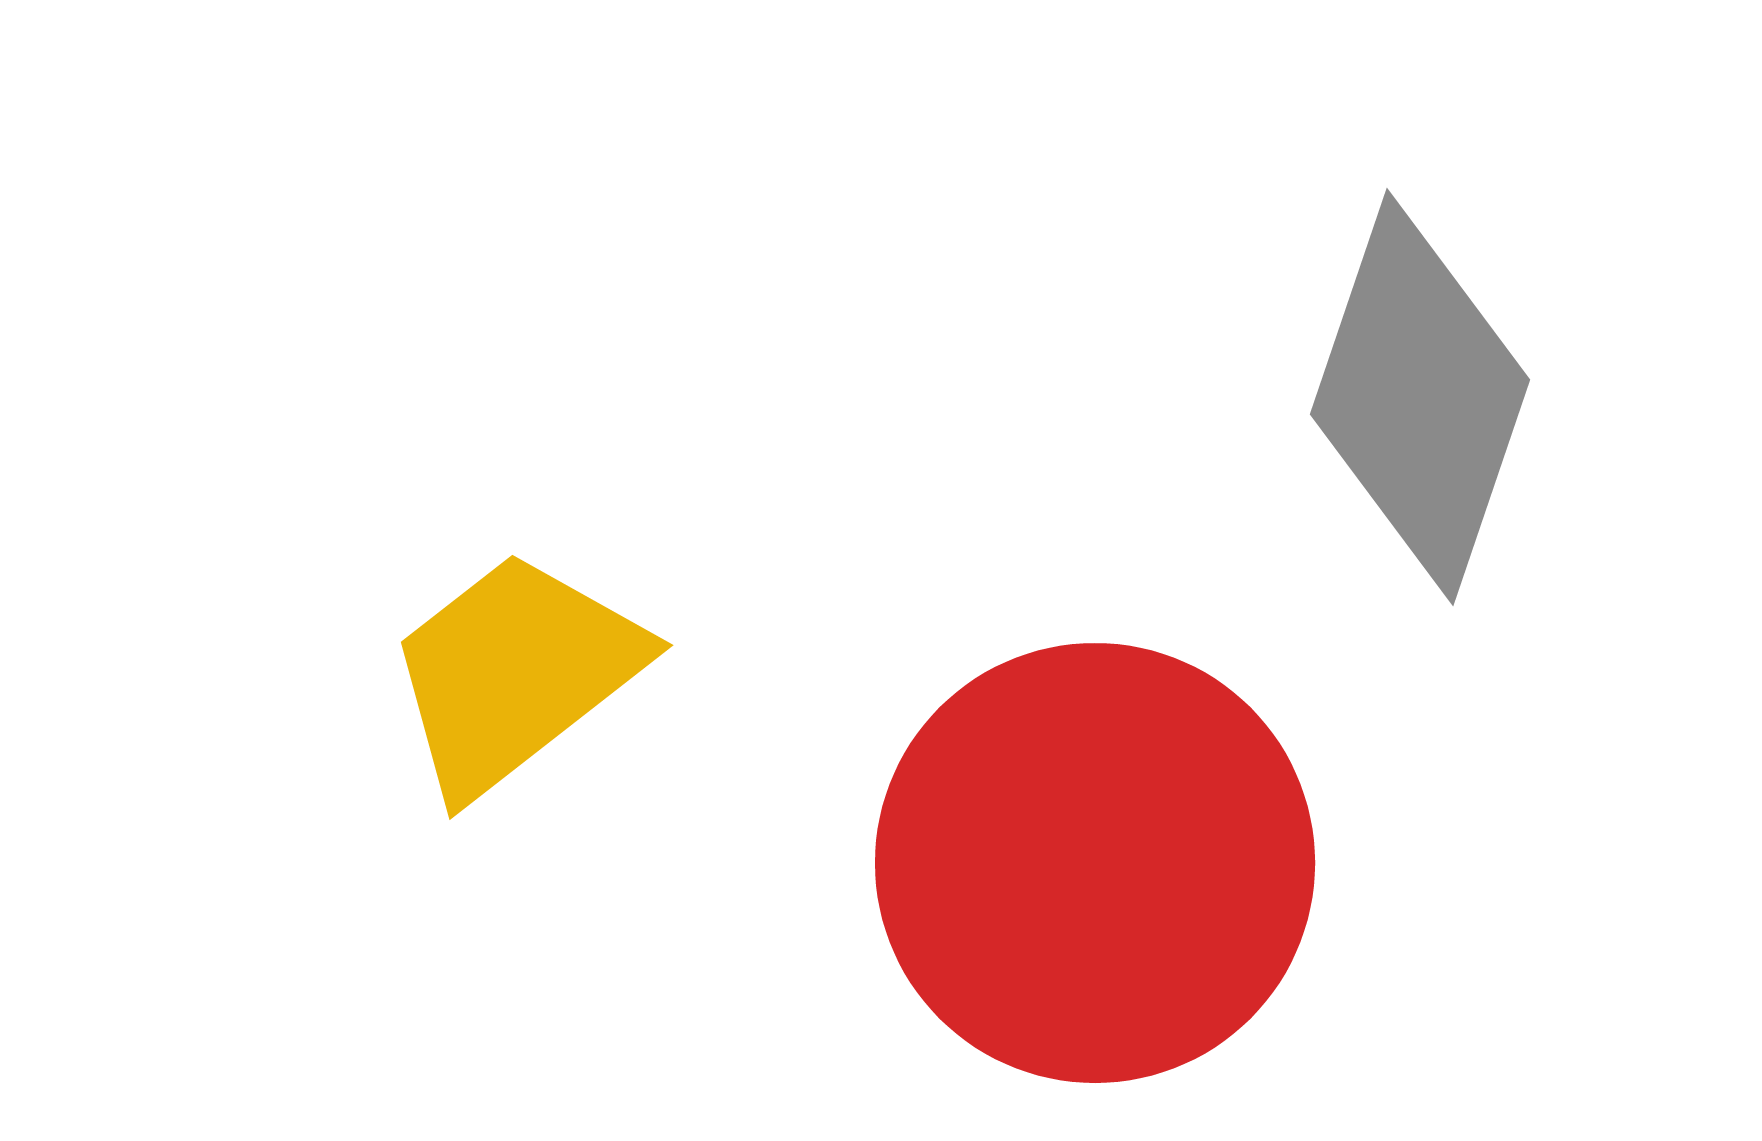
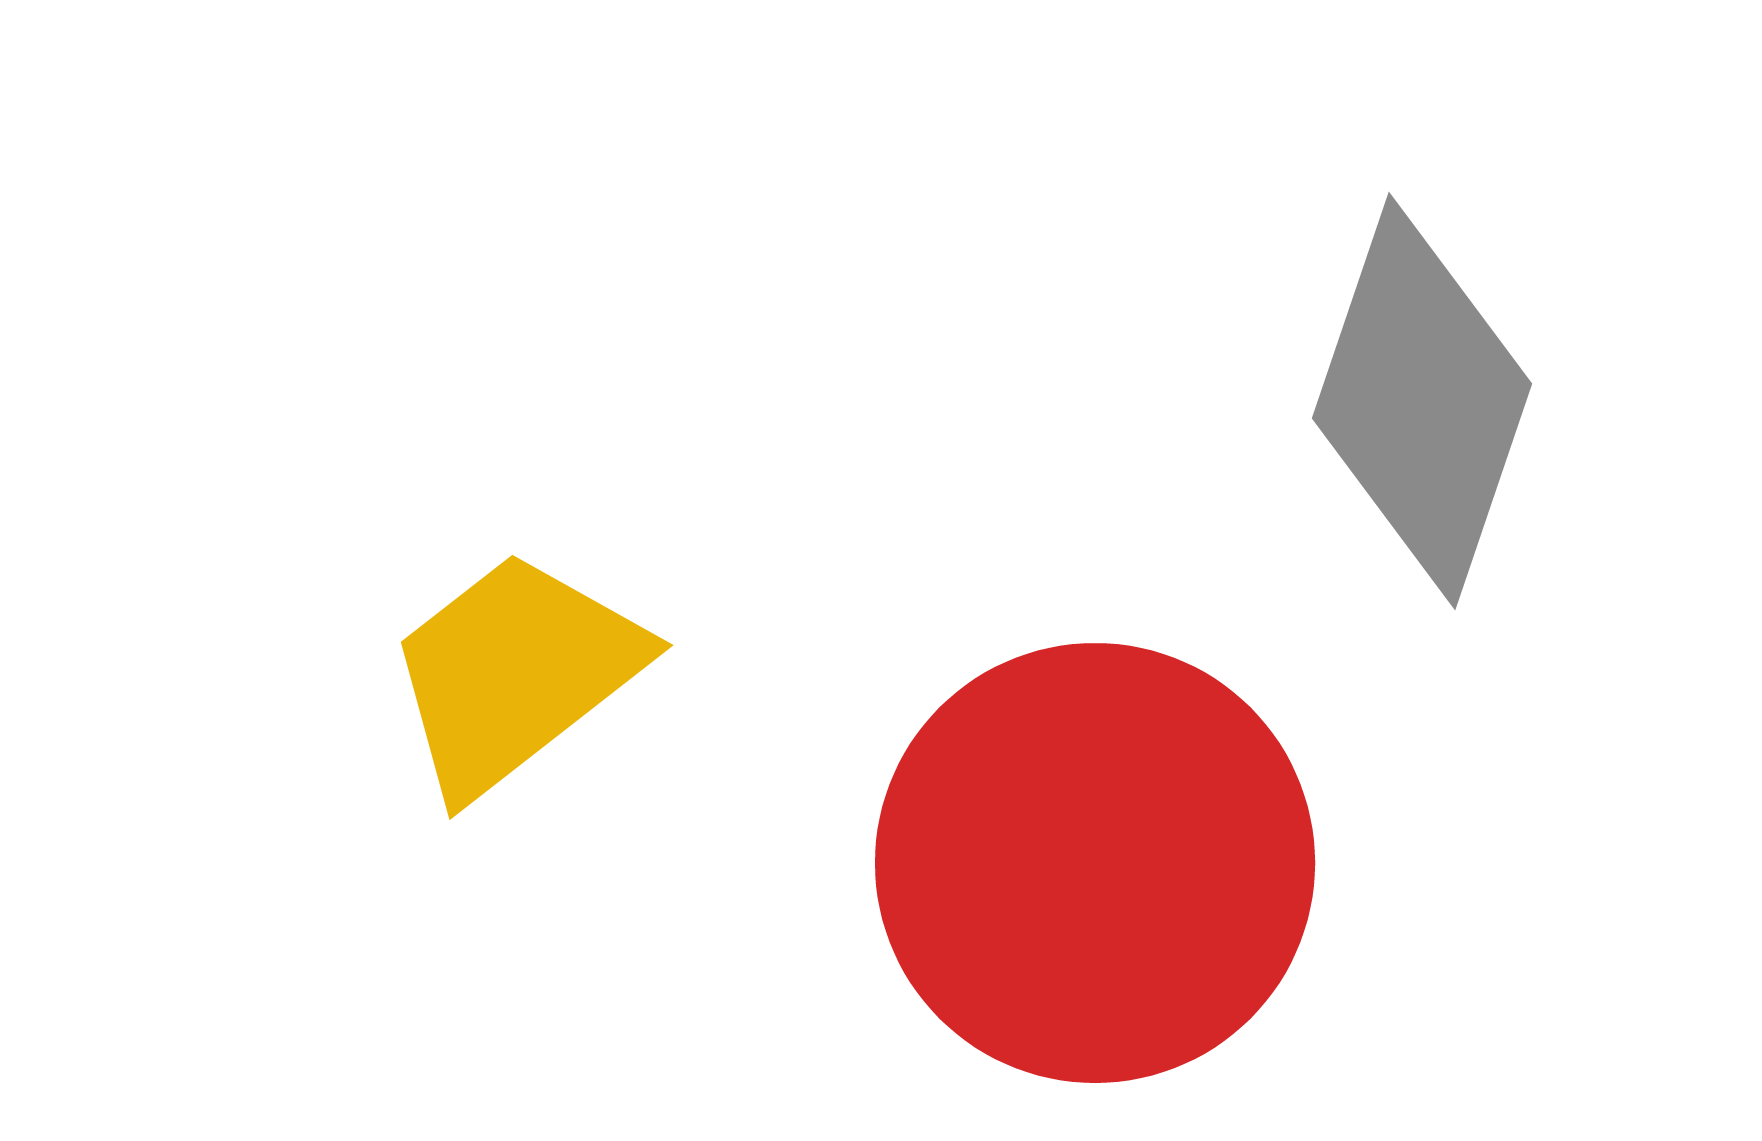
gray diamond: moved 2 px right, 4 px down
